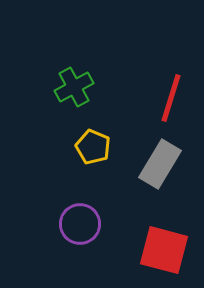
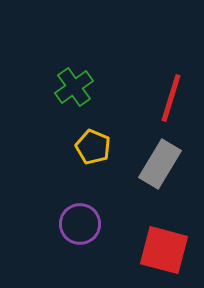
green cross: rotated 6 degrees counterclockwise
